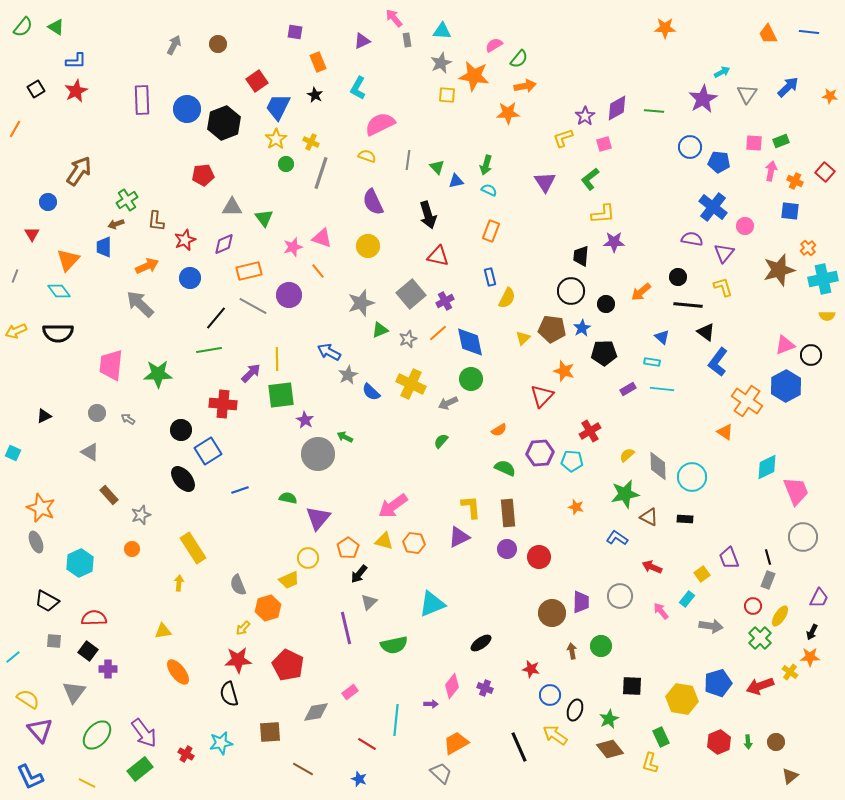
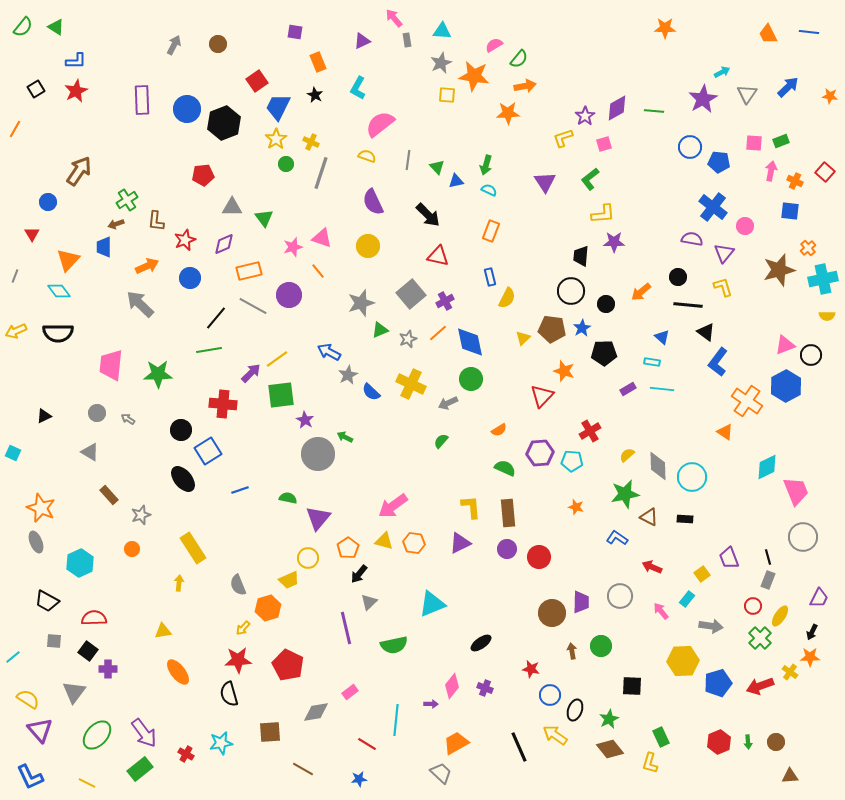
pink semicircle at (380, 124): rotated 12 degrees counterclockwise
black arrow at (428, 215): rotated 28 degrees counterclockwise
yellow line at (277, 359): rotated 55 degrees clockwise
purple triangle at (459, 537): moved 1 px right, 6 px down
yellow hexagon at (682, 699): moved 1 px right, 38 px up; rotated 12 degrees counterclockwise
brown triangle at (790, 776): rotated 36 degrees clockwise
blue star at (359, 779): rotated 28 degrees counterclockwise
